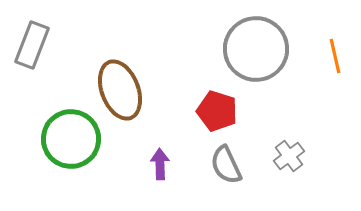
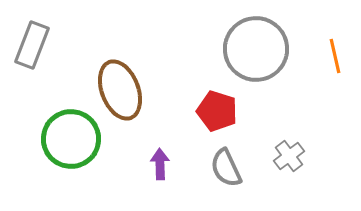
gray semicircle: moved 3 px down
